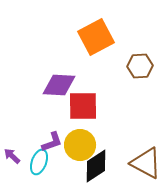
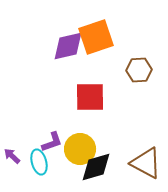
orange square: rotated 9 degrees clockwise
brown hexagon: moved 1 px left, 4 px down
purple diamond: moved 9 px right, 39 px up; rotated 16 degrees counterclockwise
red square: moved 7 px right, 9 px up
yellow circle: moved 4 px down
cyan ellipse: rotated 35 degrees counterclockwise
black diamond: moved 1 px down; rotated 16 degrees clockwise
